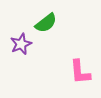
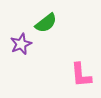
pink L-shape: moved 1 px right, 3 px down
